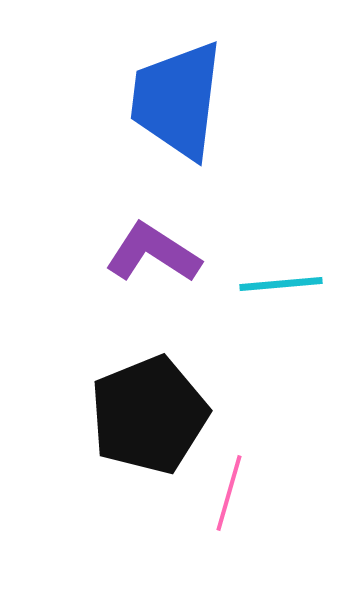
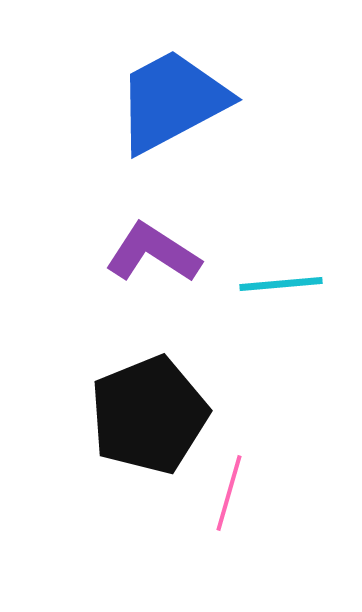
blue trapezoid: moved 5 px left, 1 px down; rotated 55 degrees clockwise
